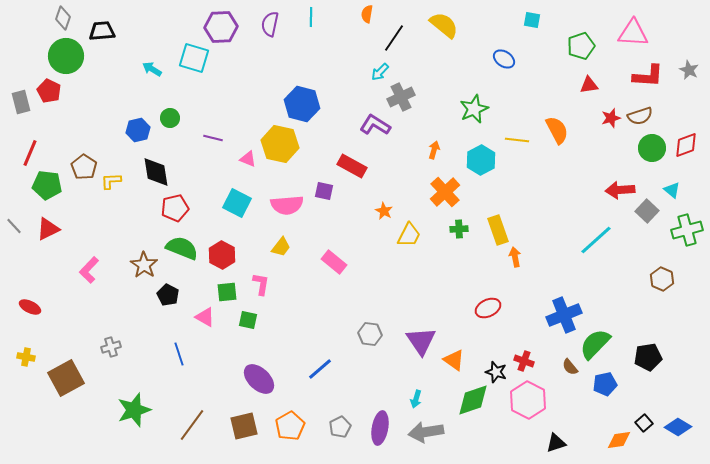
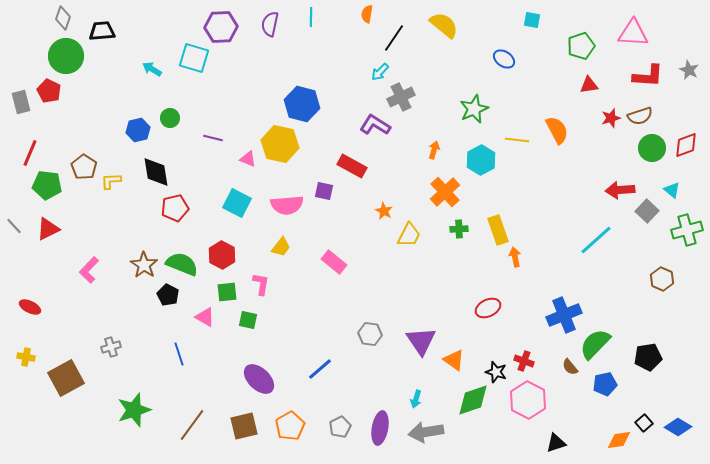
green semicircle at (182, 248): moved 16 px down
